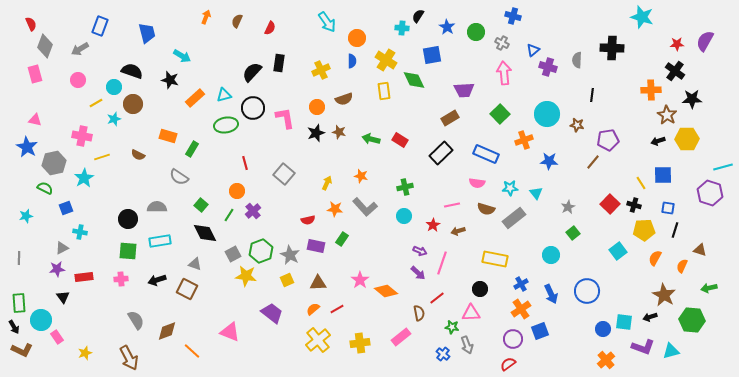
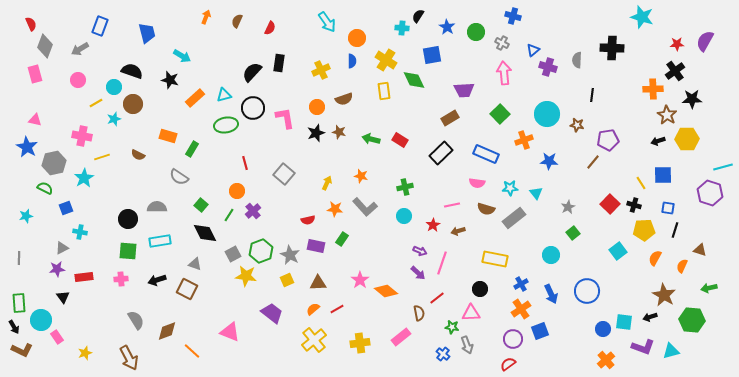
black cross at (675, 71): rotated 18 degrees clockwise
orange cross at (651, 90): moved 2 px right, 1 px up
yellow cross at (318, 340): moved 4 px left
